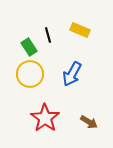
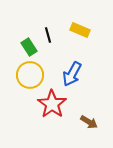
yellow circle: moved 1 px down
red star: moved 7 px right, 14 px up
